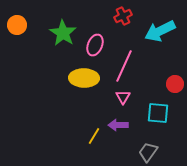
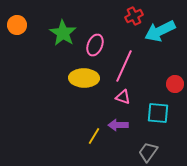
red cross: moved 11 px right
pink triangle: rotated 42 degrees counterclockwise
